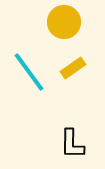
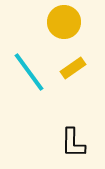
black L-shape: moved 1 px right, 1 px up
